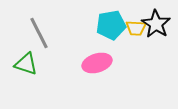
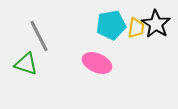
yellow trapezoid: rotated 85 degrees counterclockwise
gray line: moved 3 px down
pink ellipse: rotated 40 degrees clockwise
